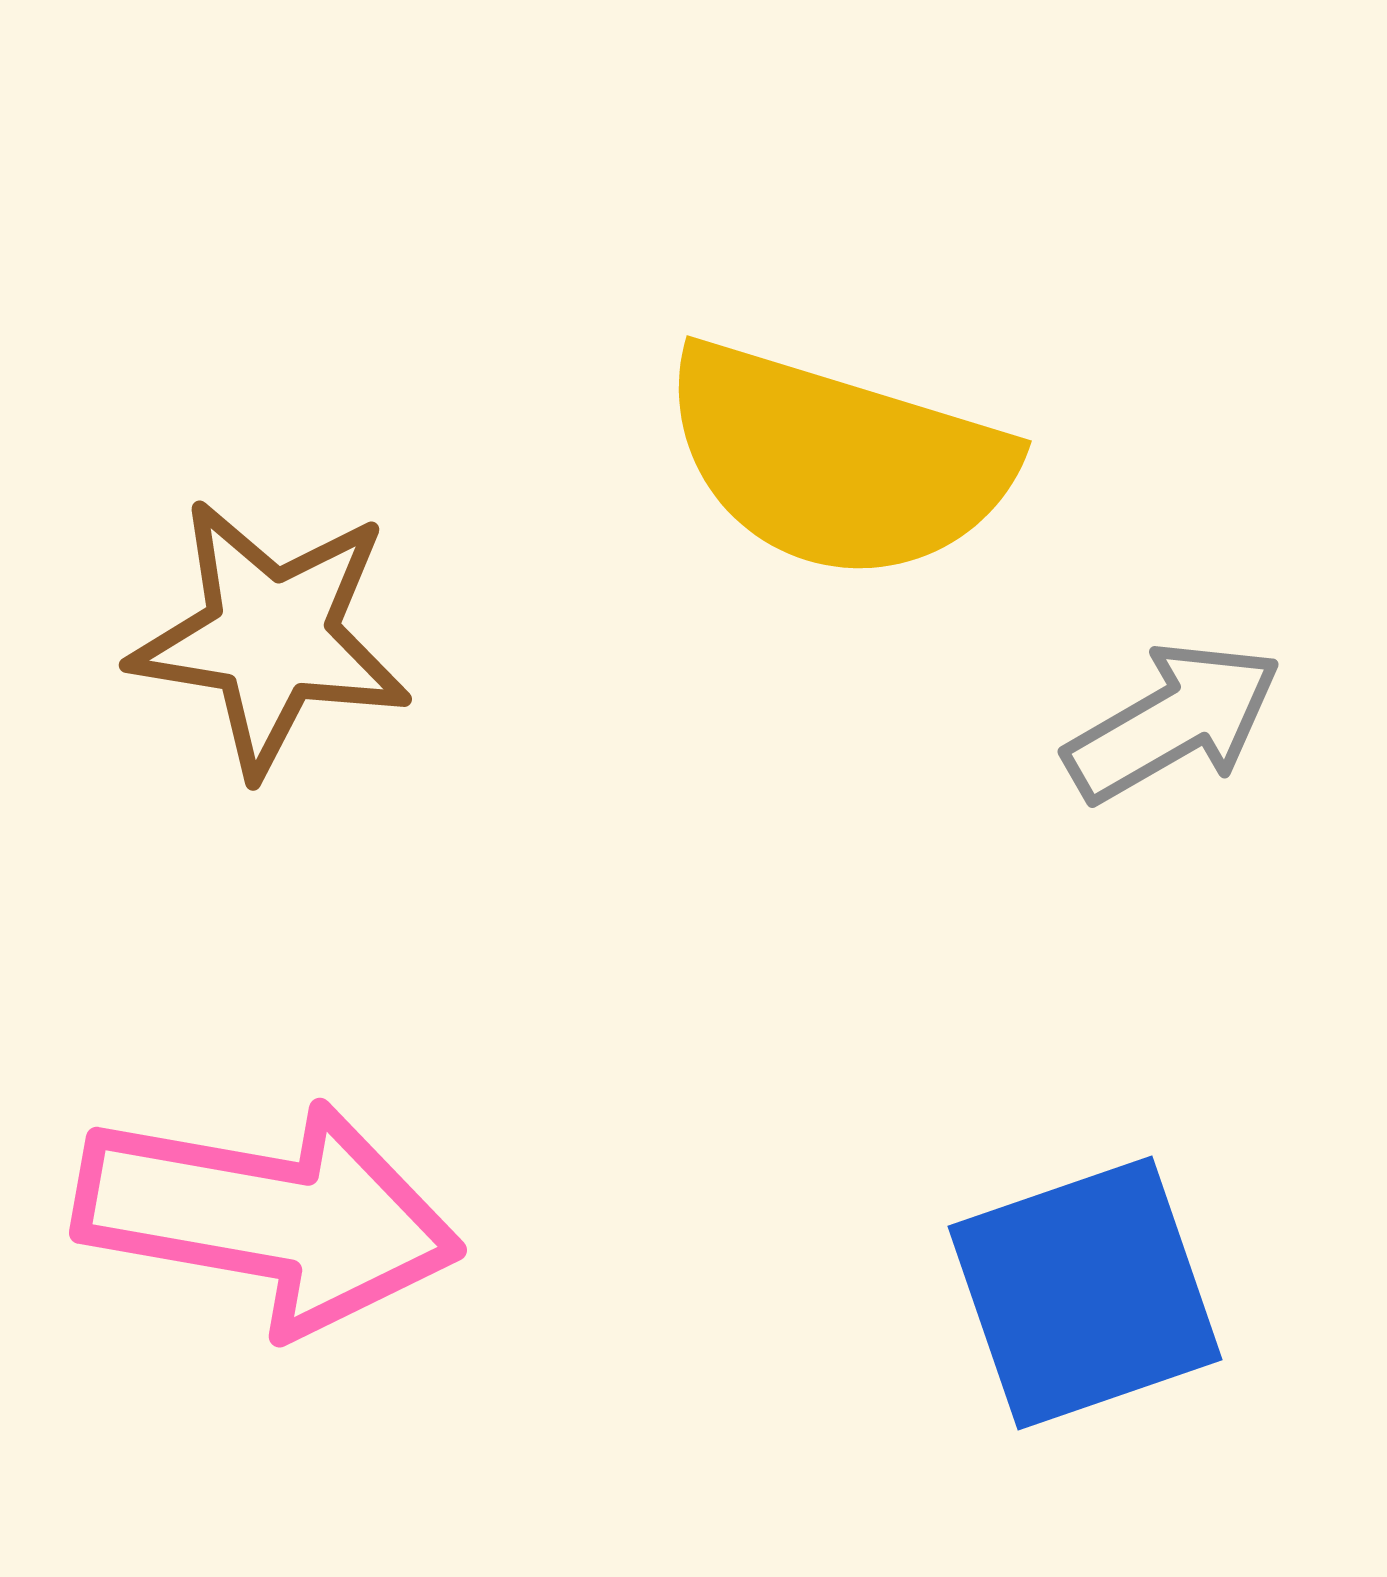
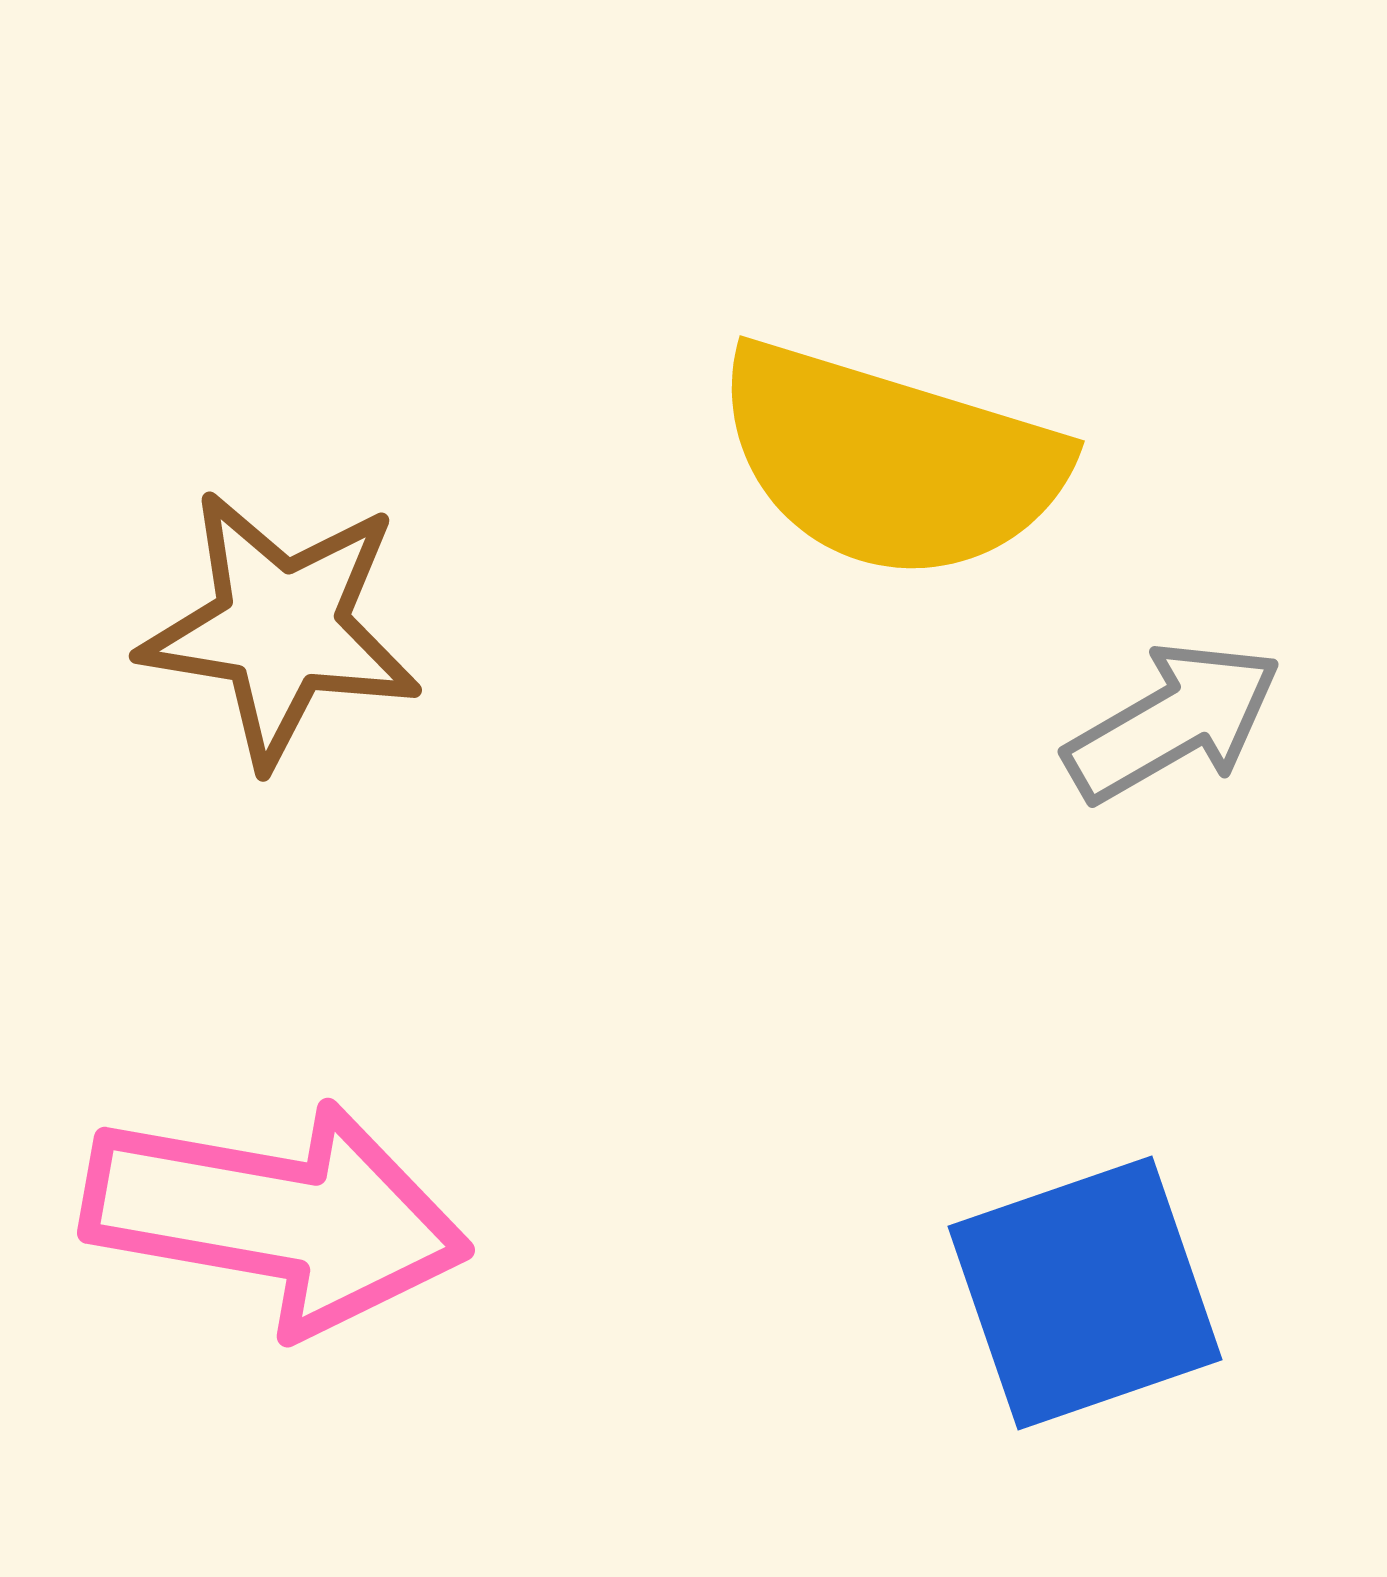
yellow semicircle: moved 53 px right
brown star: moved 10 px right, 9 px up
pink arrow: moved 8 px right
